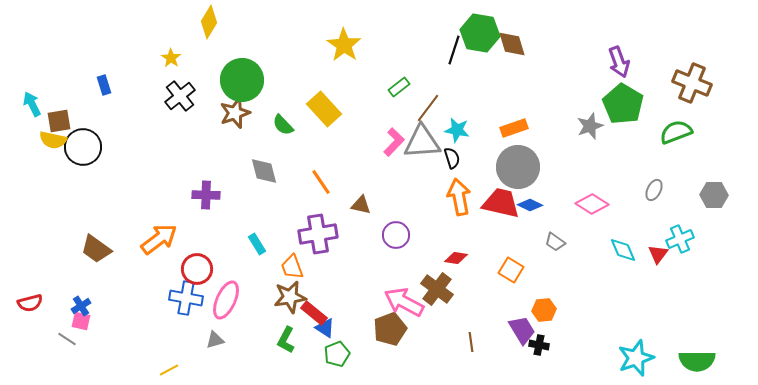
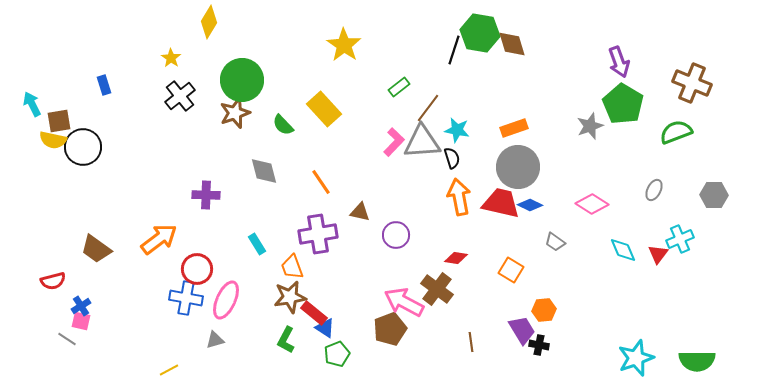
brown triangle at (361, 205): moved 1 px left, 7 px down
red semicircle at (30, 303): moved 23 px right, 22 px up
